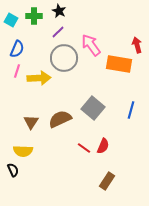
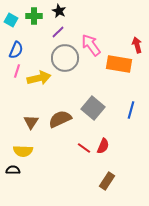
blue semicircle: moved 1 px left, 1 px down
gray circle: moved 1 px right
yellow arrow: rotated 10 degrees counterclockwise
black semicircle: rotated 64 degrees counterclockwise
